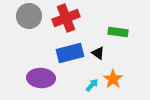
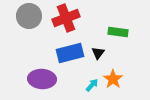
black triangle: rotated 32 degrees clockwise
purple ellipse: moved 1 px right, 1 px down
